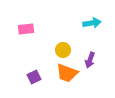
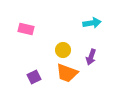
pink rectangle: rotated 21 degrees clockwise
purple arrow: moved 1 px right, 3 px up
